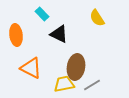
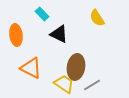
yellow trapezoid: rotated 45 degrees clockwise
